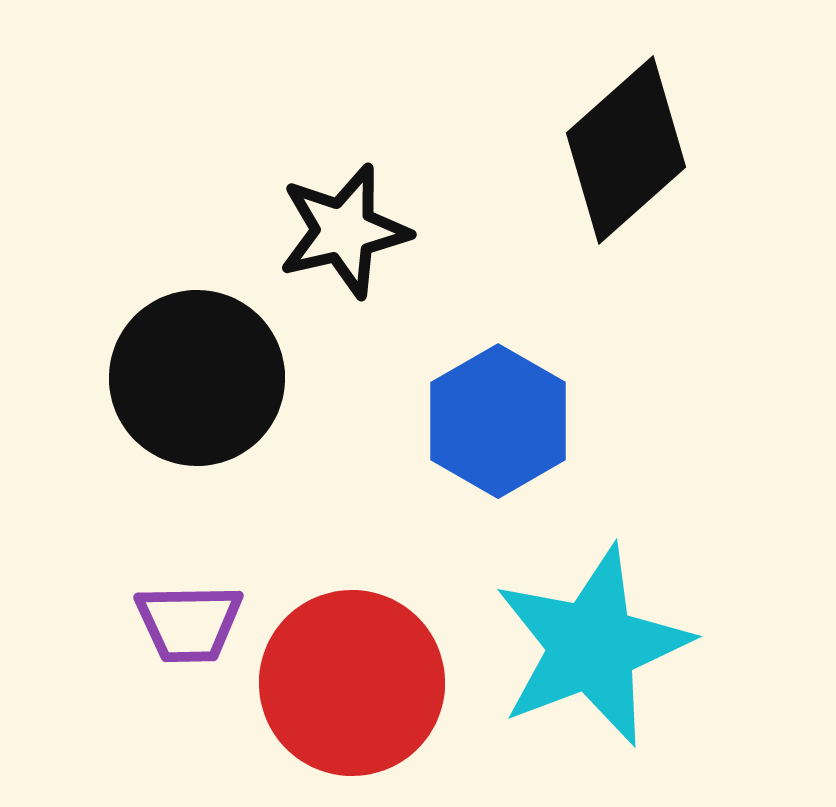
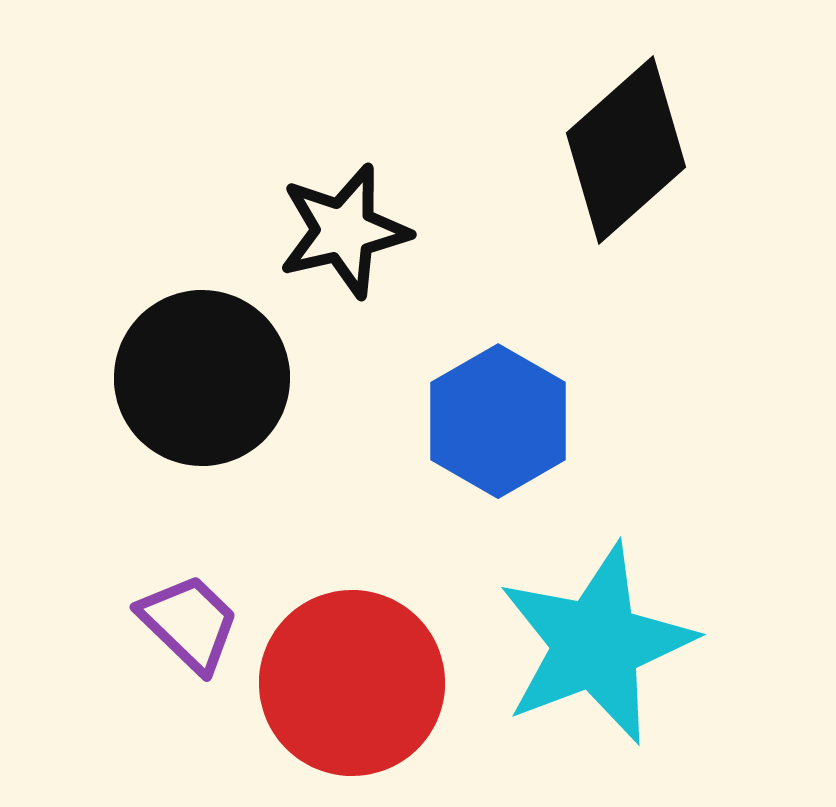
black circle: moved 5 px right
purple trapezoid: rotated 135 degrees counterclockwise
cyan star: moved 4 px right, 2 px up
